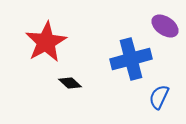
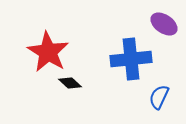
purple ellipse: moved 1 px left, 2 px up
red star: moved 2 px right, 10 px down; rotated 12 degrees counterclockwise
blue cross: rotated 9 degrees clockwise
